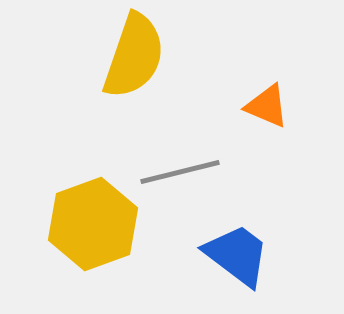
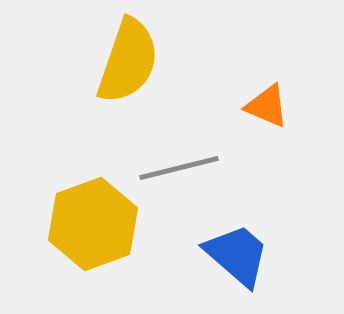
yellow semicircle: moved 6 px left, 5 px down
gray line: moved 1 px left, 4 px up
blue trapezoid: rotated 4 degrees clockwise
